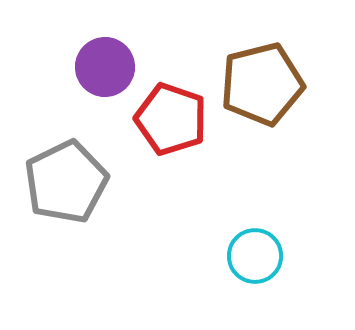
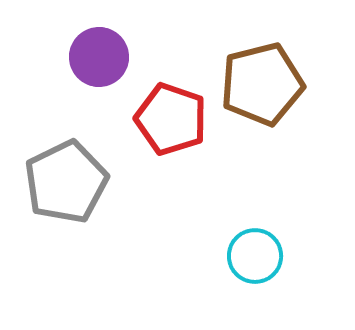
purple circle: moved 6 px left, 10 px up
